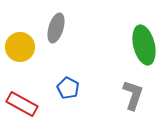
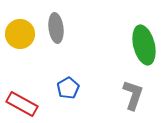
gray ellipse: rotated 24 degrees counterclockwise
yellow circle: moved 13 px up
blue pentagon: rotated 15 degrees clockwise
